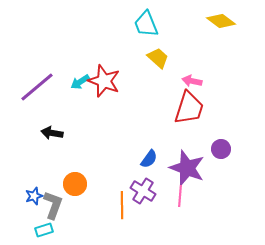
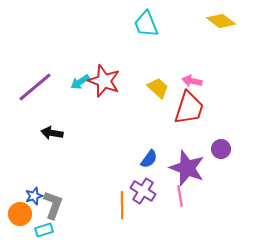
yellow trapezoid: moved 30 px down
purple line: moved 2 px left
orange circle: moved 55 px left, 30 px down
pink line: rotated 15 degrees counterclockwise
